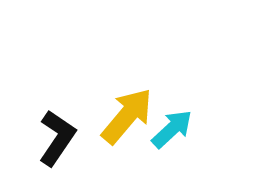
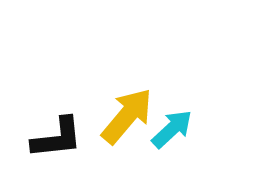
black L-shape: rotated 50 degrees clockwise
